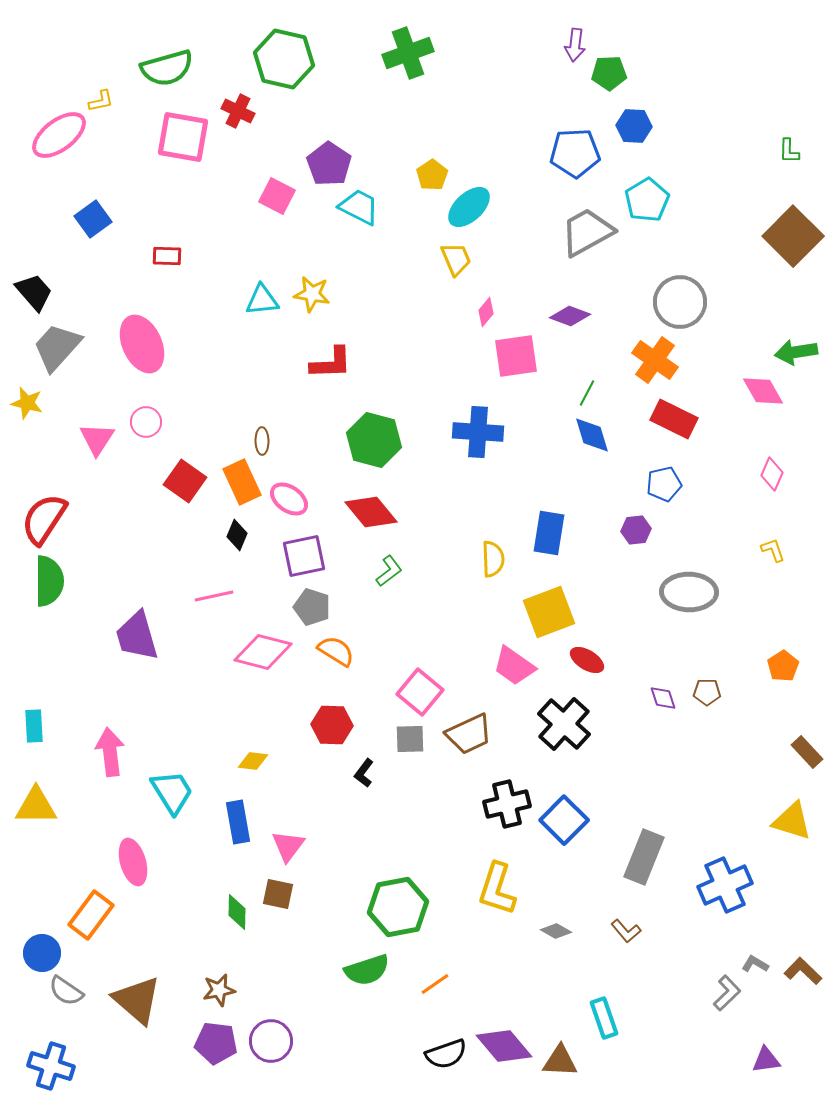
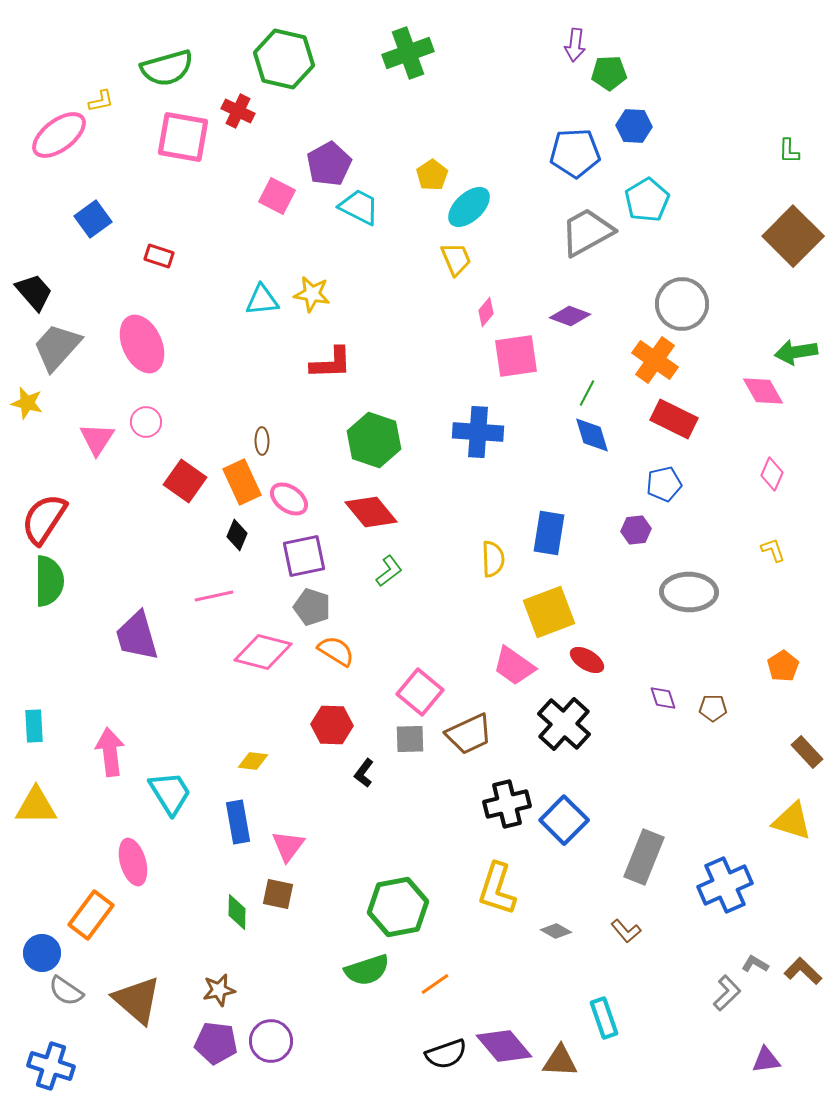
purple pentagon at (329, 164): rotated 9 degrees clockwise
red rectangle at (167, 256): moved 8 px left; rotated 16 degrees clockwise
gray circle at (680, 302): moved 2 px right, 2 px down
green hexagon at (374, 440): rotated 4 degrees clockwise
brown pentagon at (707, 692): moved 6 px right, 16 px down
cyan trapezoid at (172, 792): moved 2 px left, 1 px down
